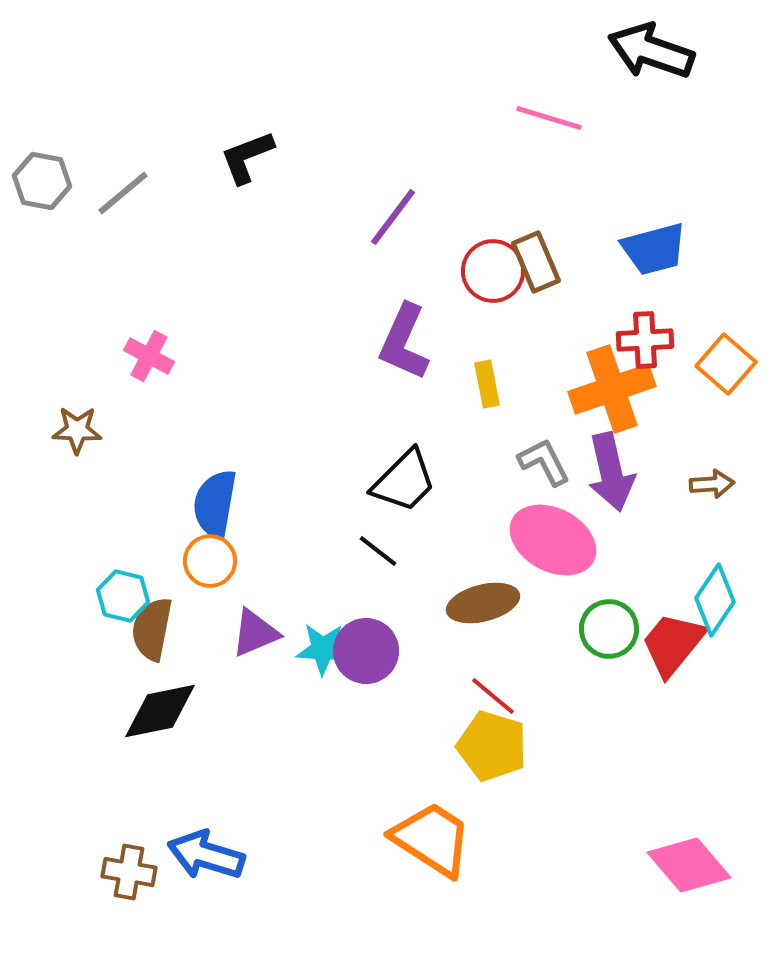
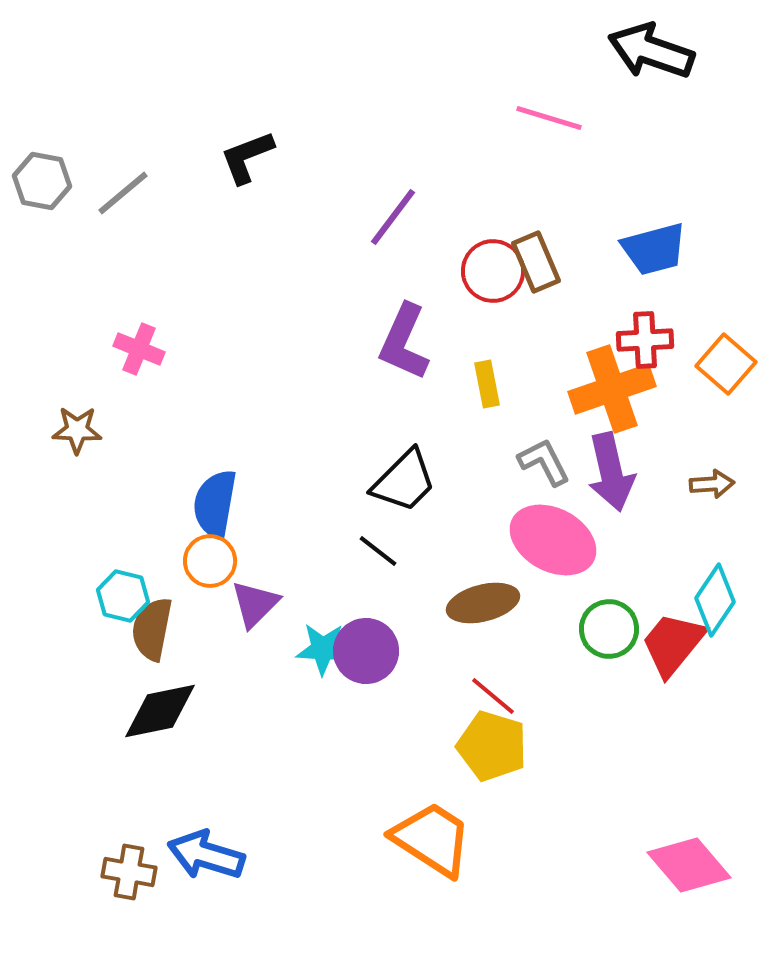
pink cross: moved 10 px left, 7 px up; rotated 6 degrees counterclockwise
purple triangle: moved 29 px up; rotated 22 degrees counterclockwise
